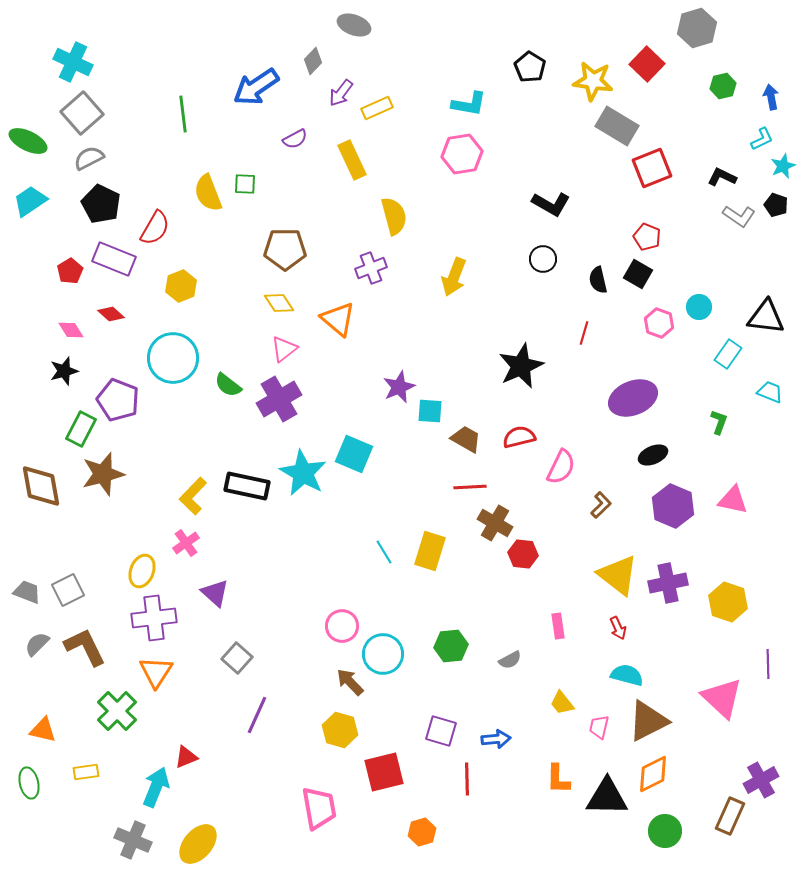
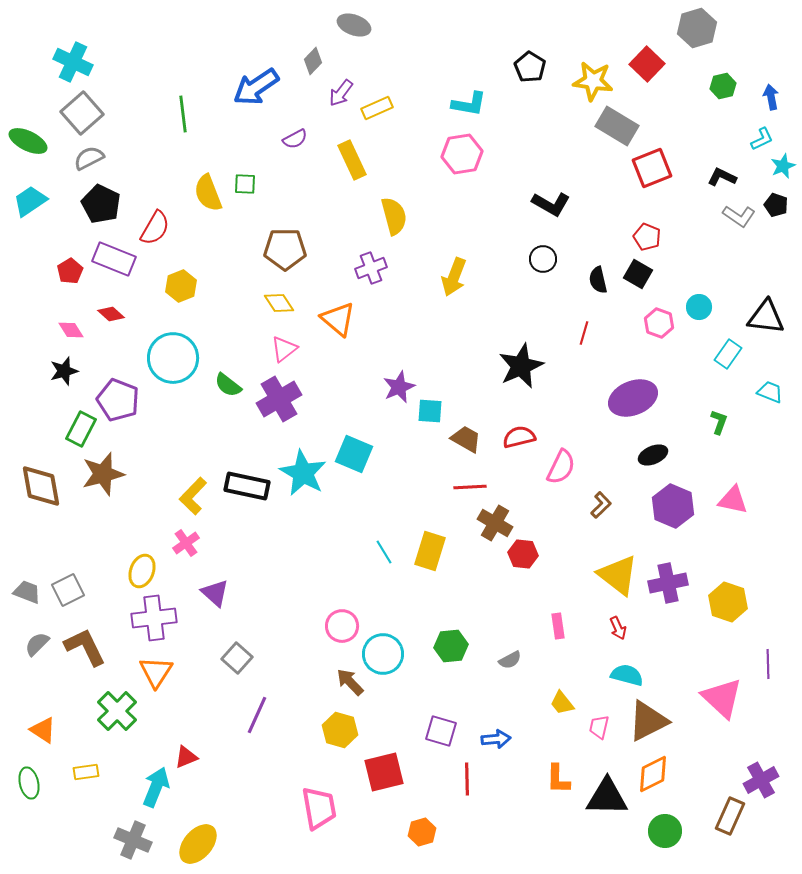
orange triangle at (43, 730): rotated 20 degrees clockwise
